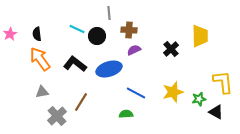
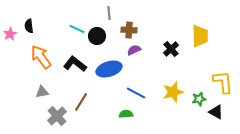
black semicircle: moved 8 px left, 8 px up
orange arrow: moved 1 px right, 2 px up
